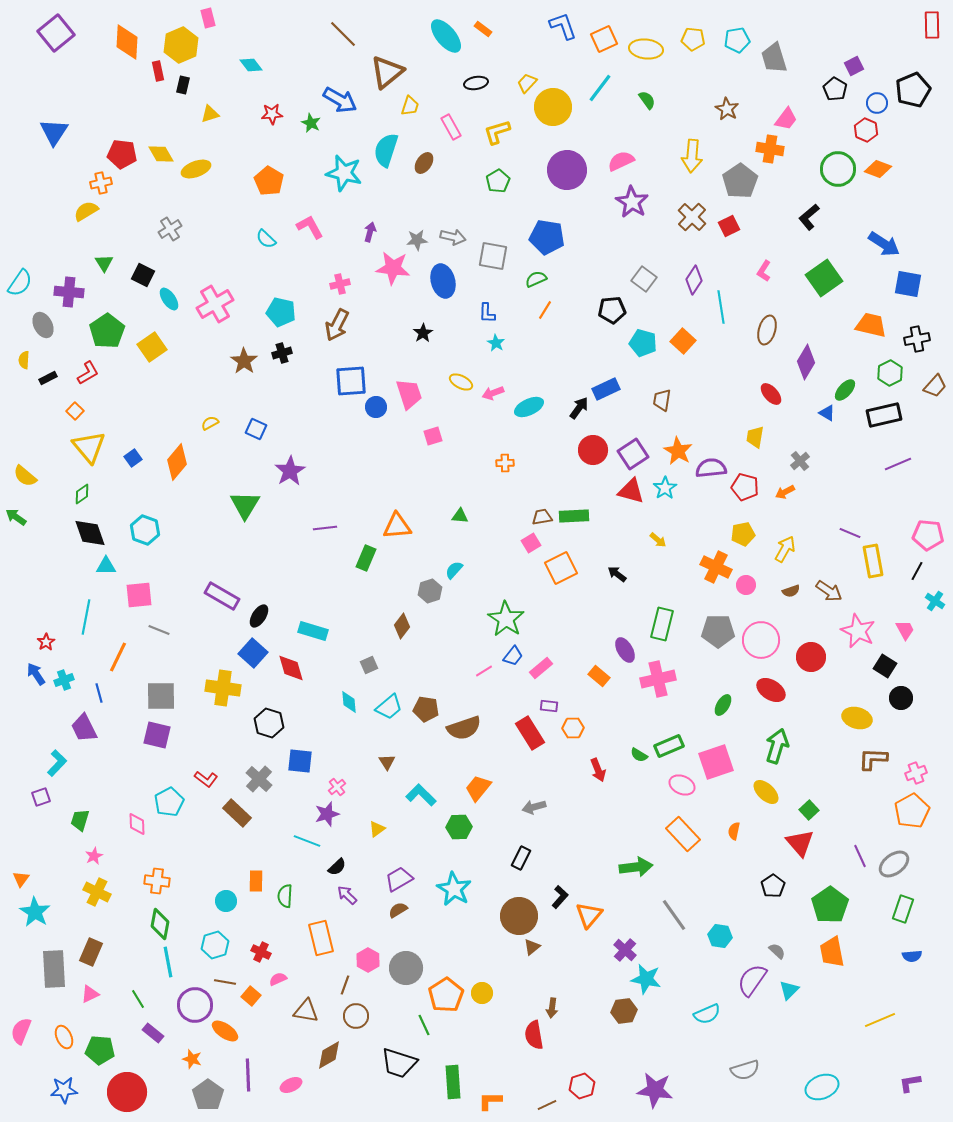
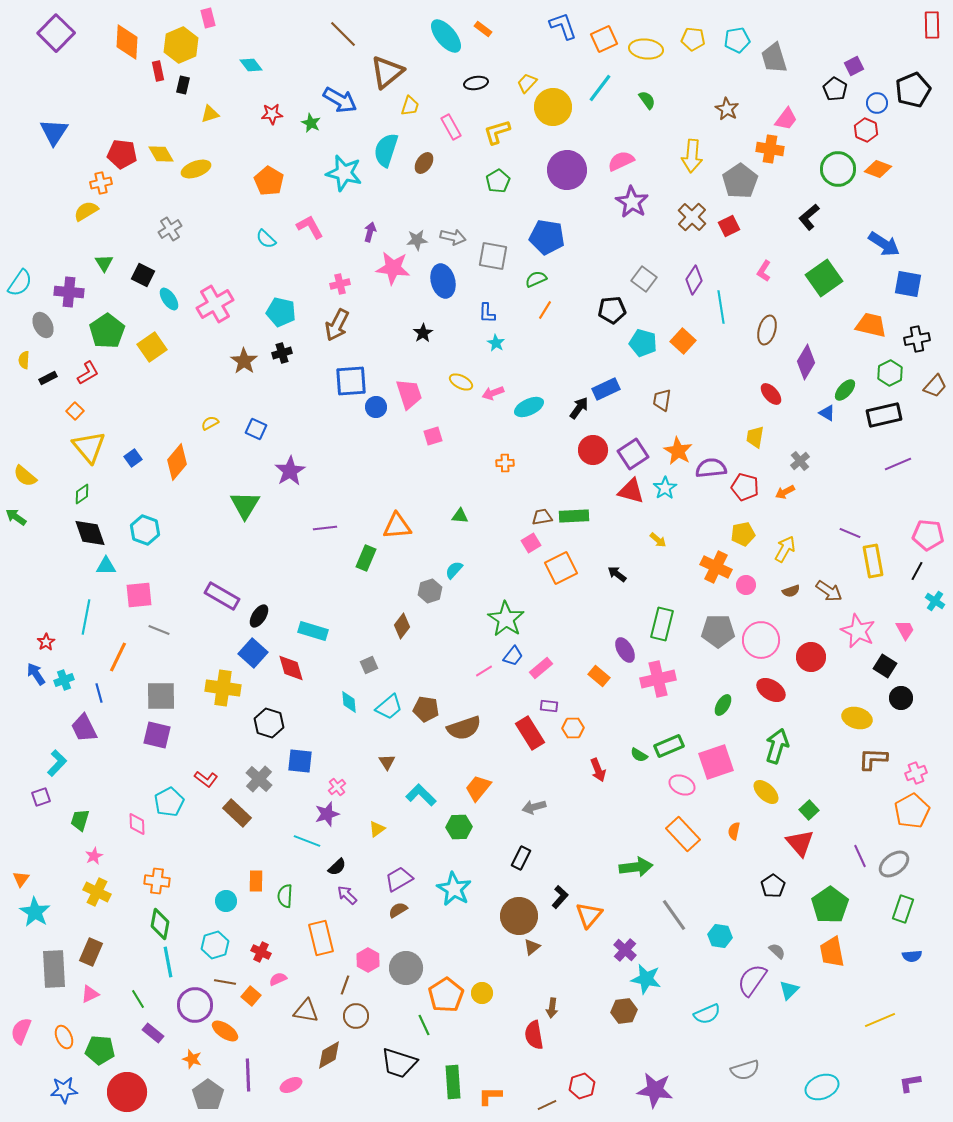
purple square at (56, 33): rotated 6 degrees counterclockwise
orange L-shape at (490, 1101): moved 5 px up
